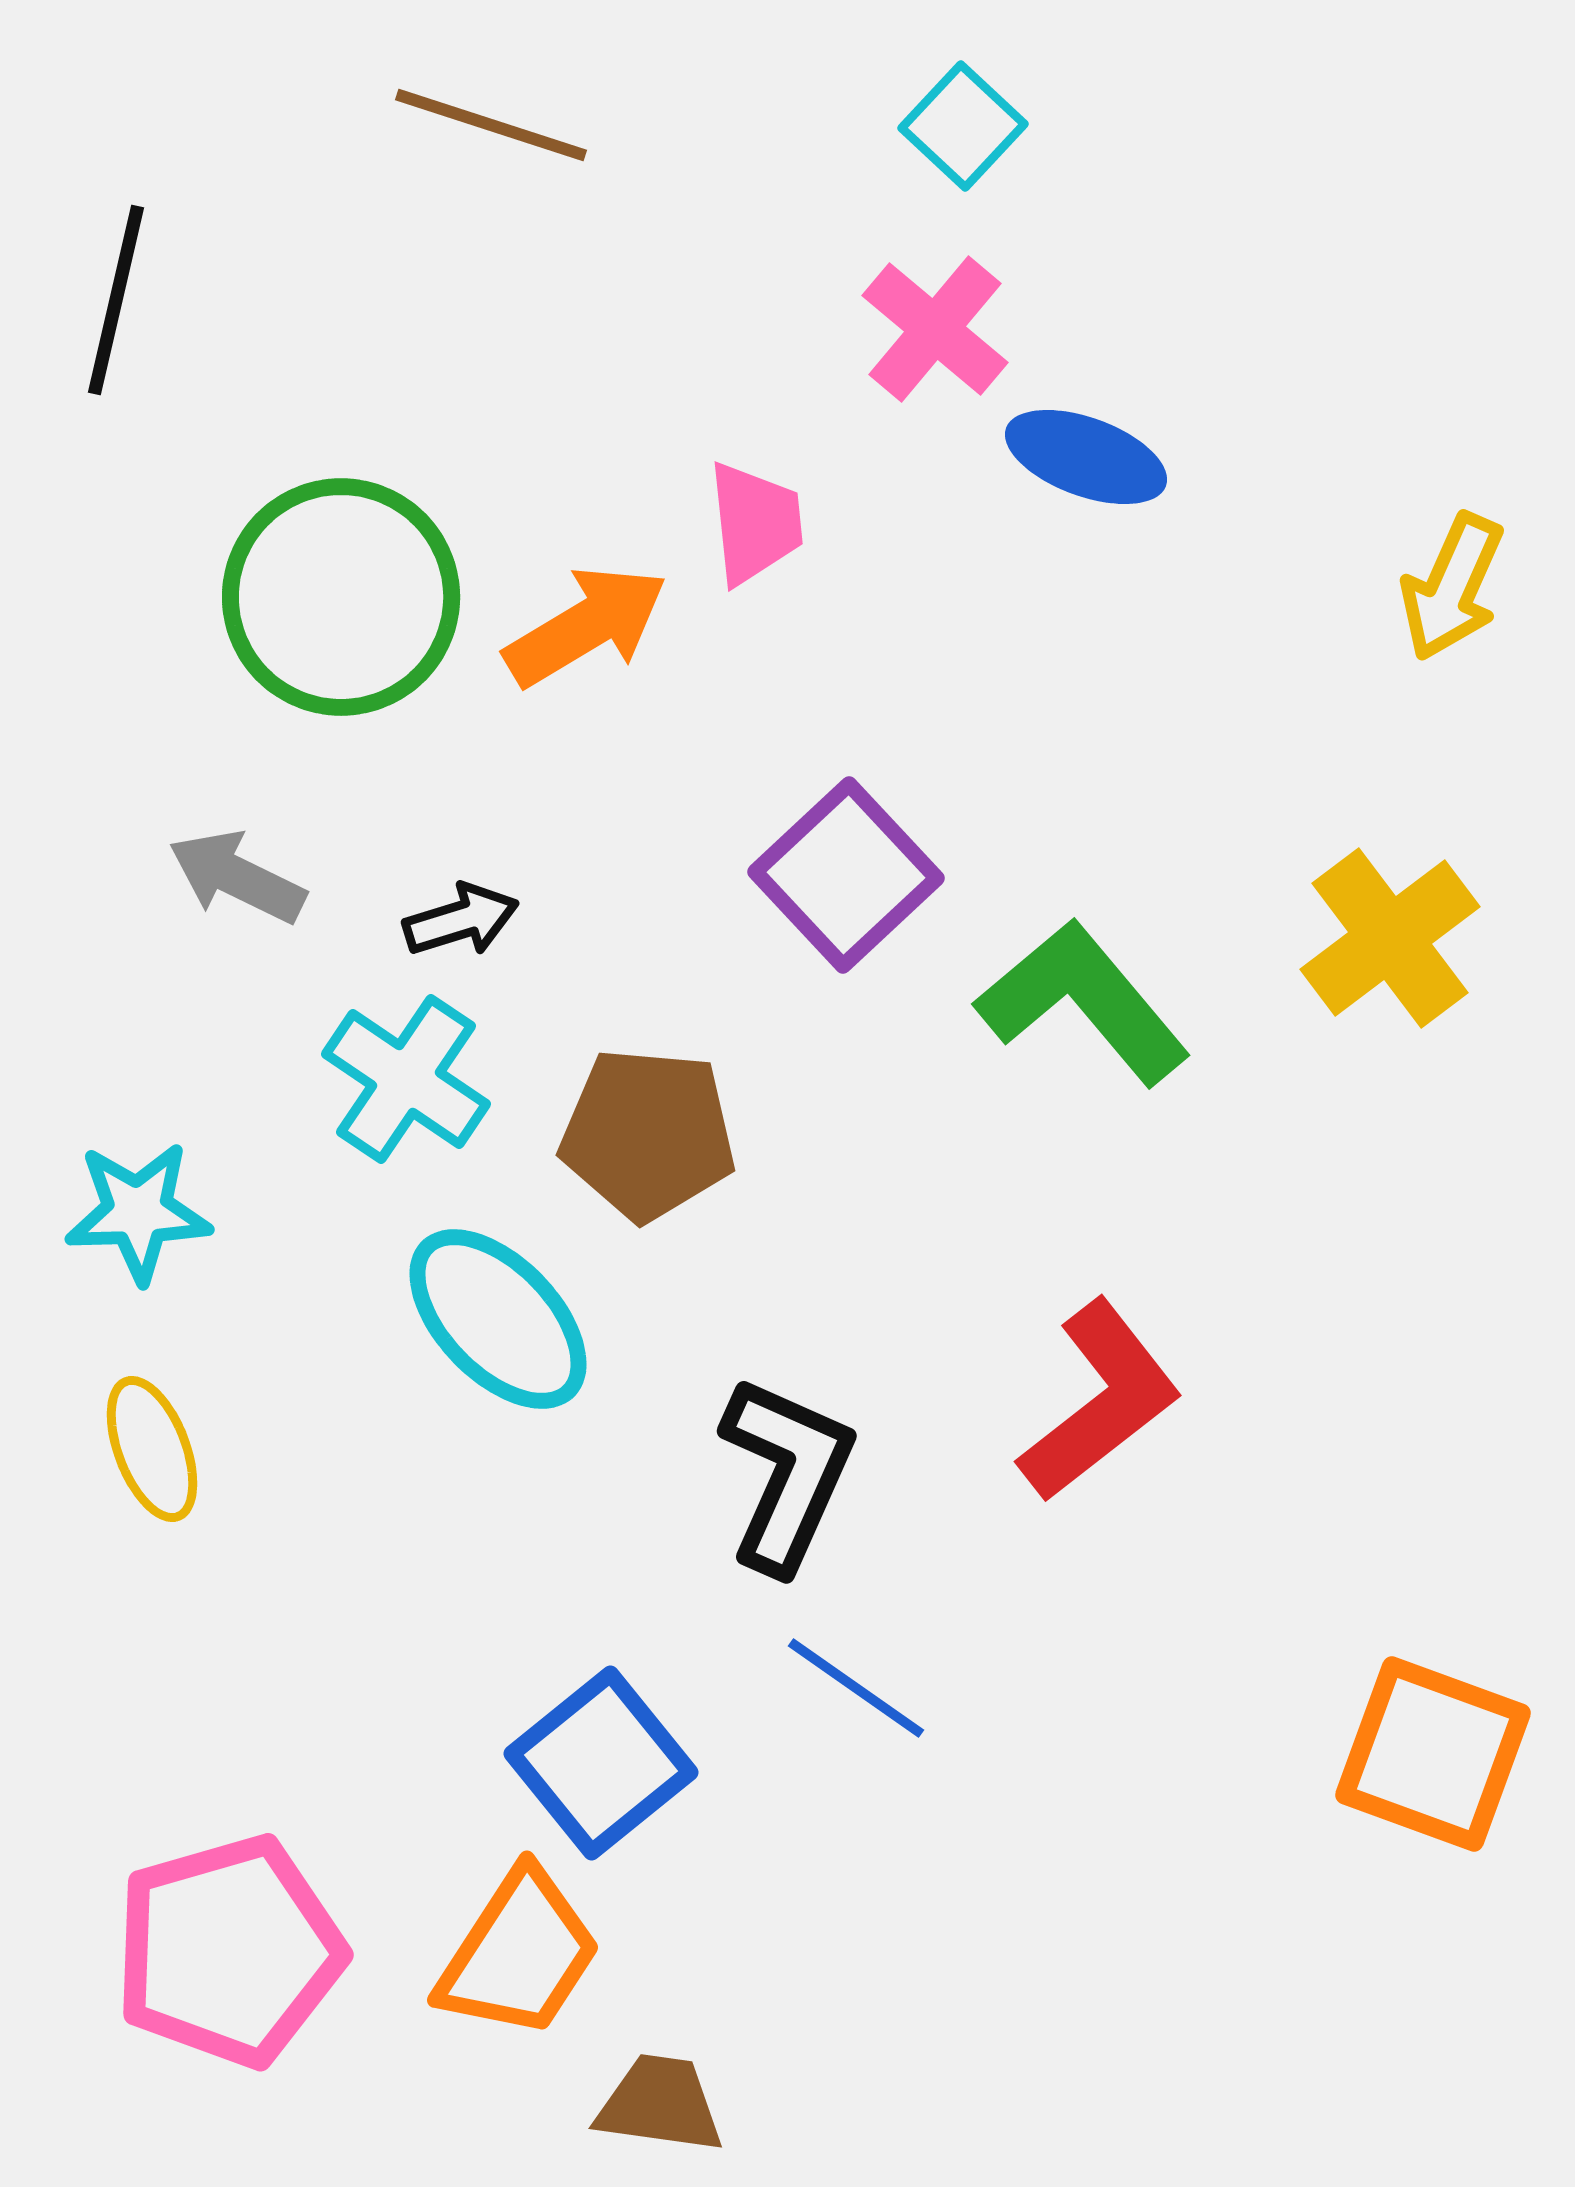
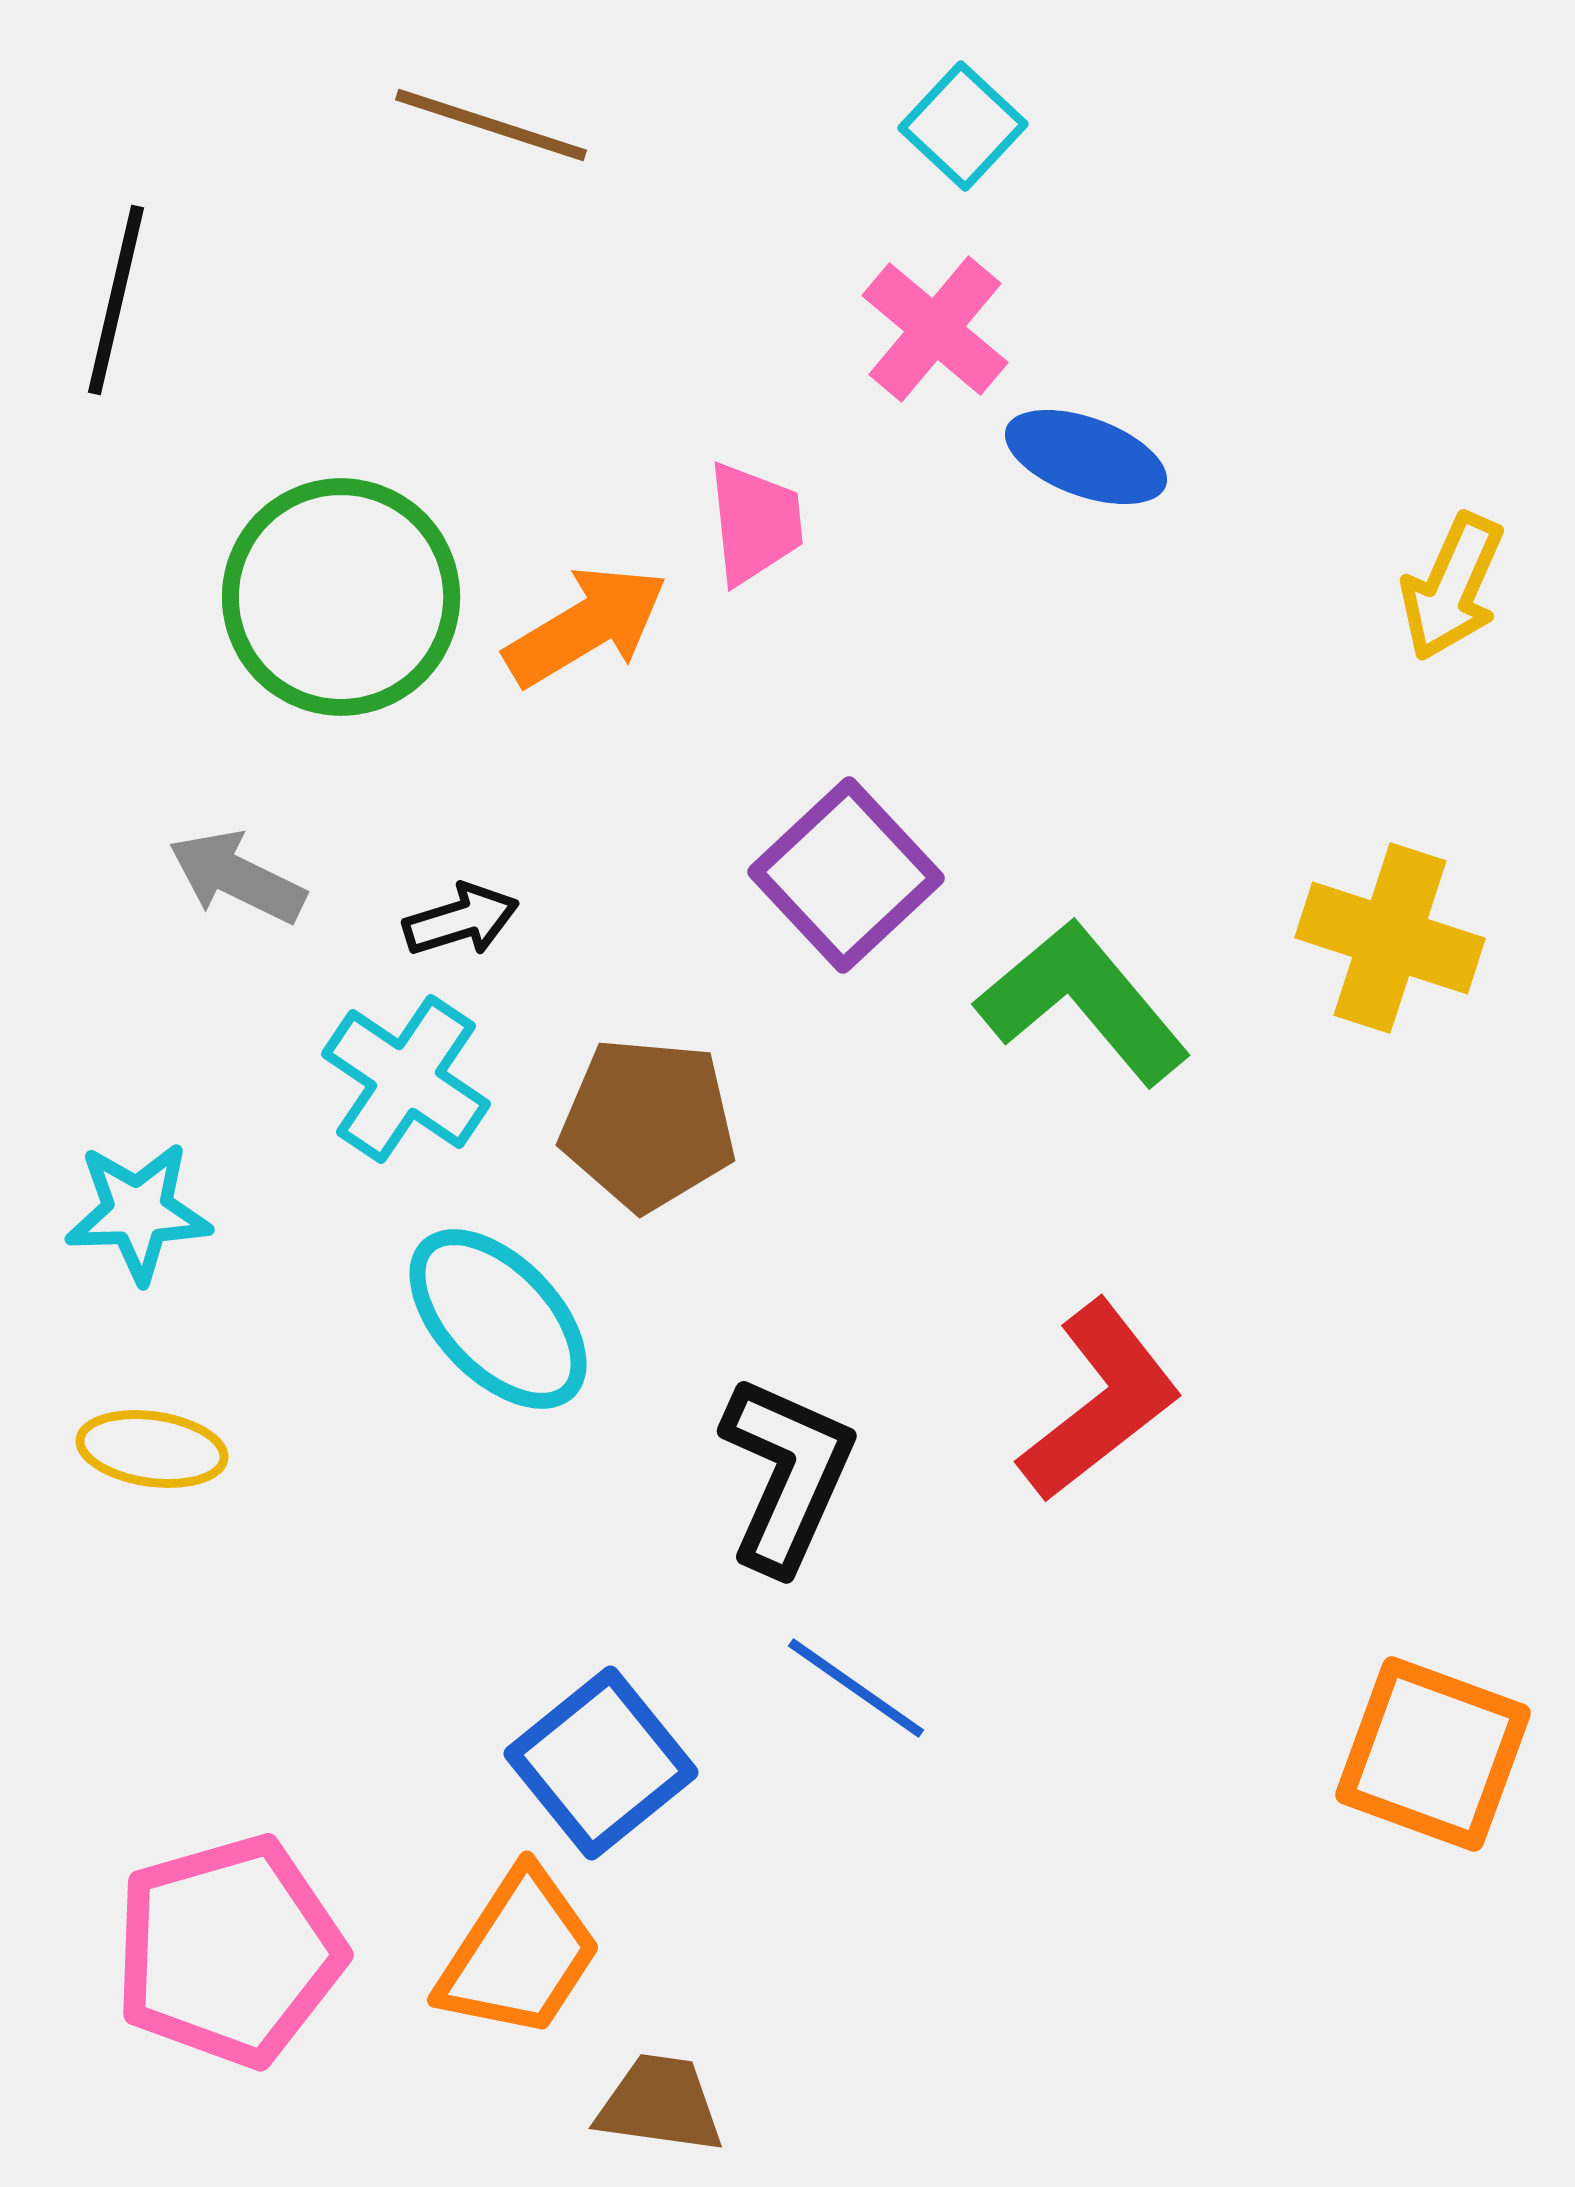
yellow cross: rotated 35 degrees counterclockwise
brown pentagon: moved 10 px up
yellow ellipse: rotated 61 degrees counterclockwise
